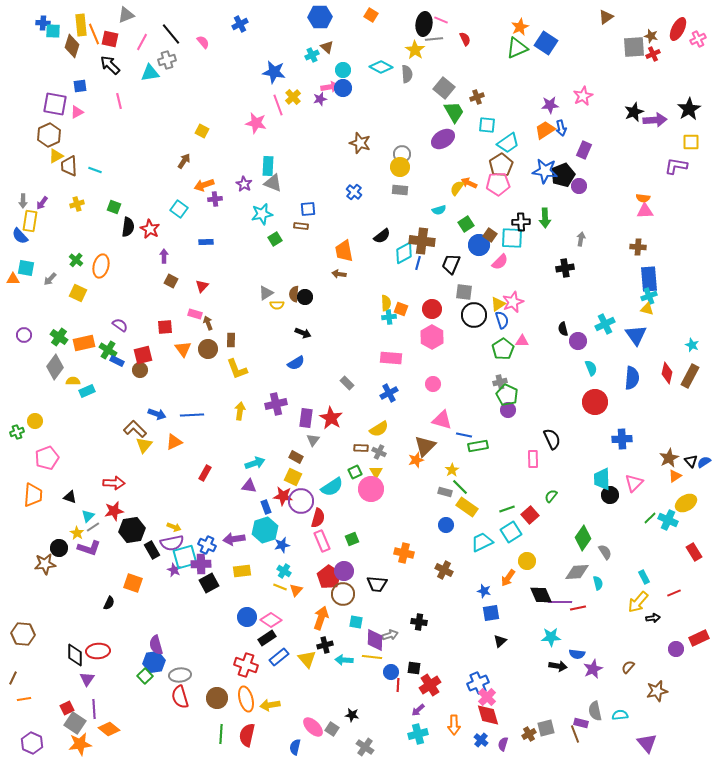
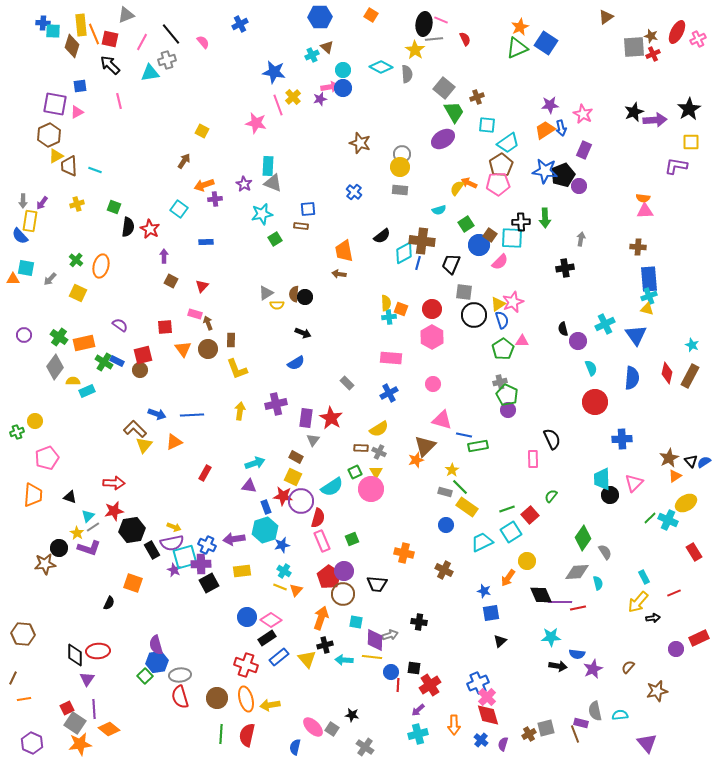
red ellipse at (678, 29): moved 1 px left, 3 px down
pink star at (583, 96): moved 18 px down; rotated 18 degrees counterclockwise
green cross at (108, 350): moved 4 px left, 12 px down
blue hexagon at (154, 662): moved 3 px right
